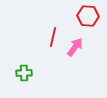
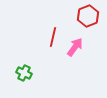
red hexagon: rotated 25 degrees counterclockwise
green cross: rotated 28 degrees clockwise
